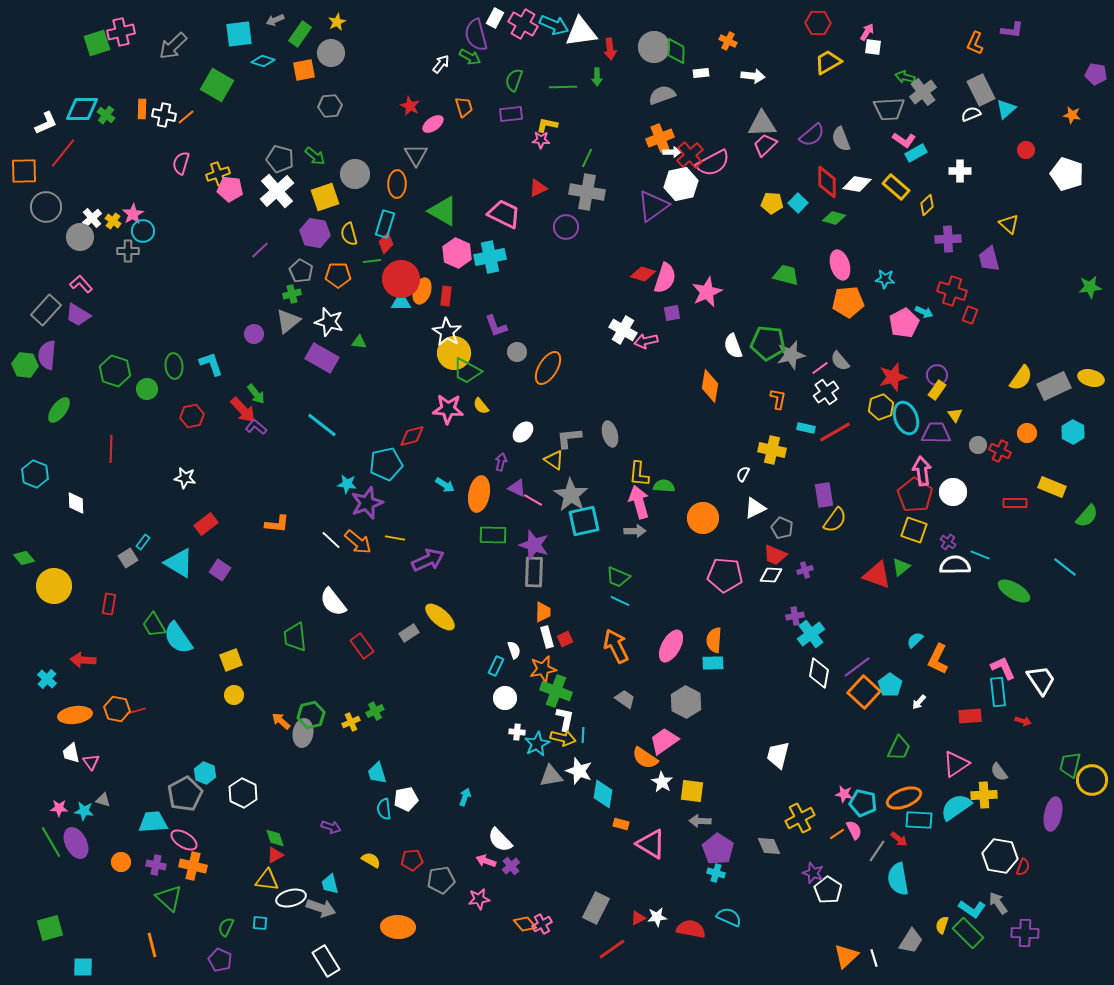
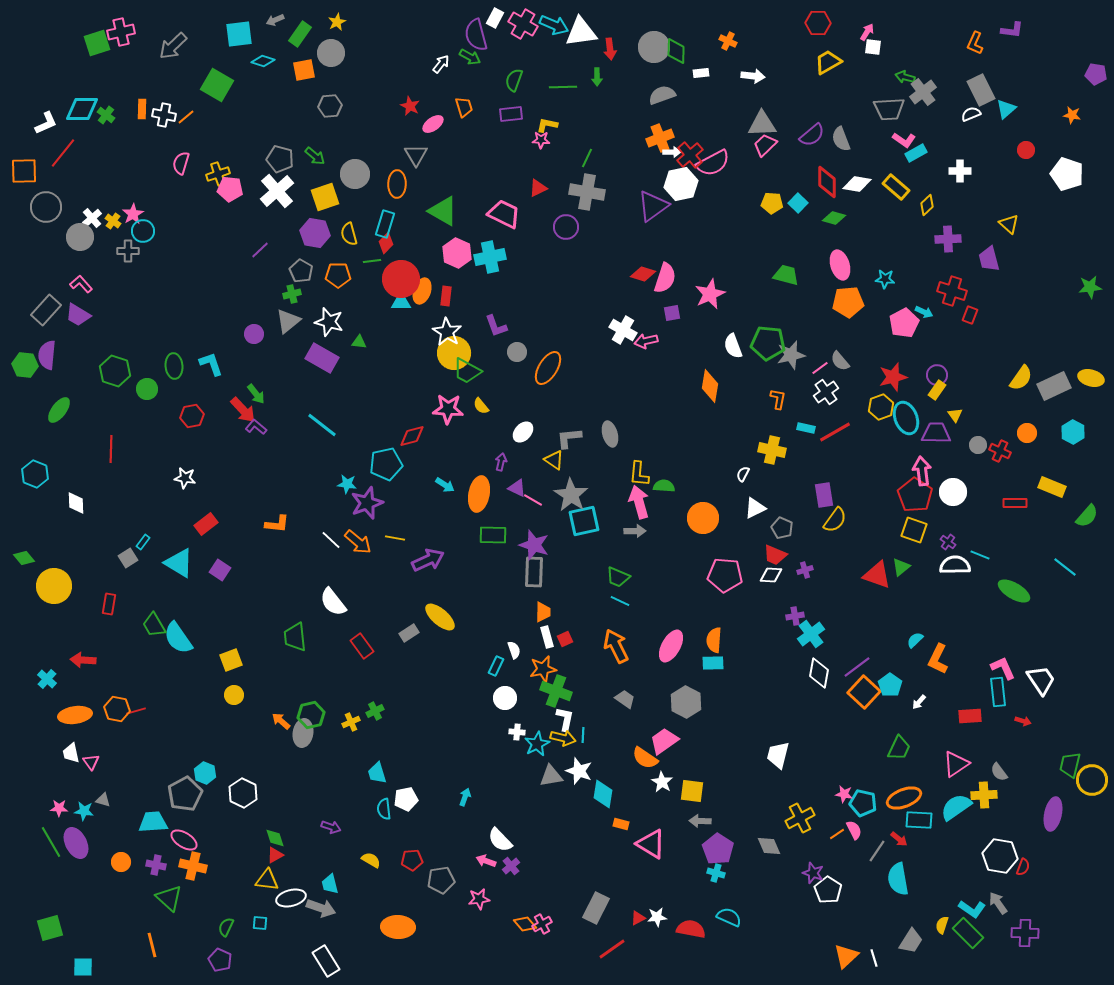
pink star at (707, 292): moved 3 px right, 2 px down
